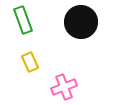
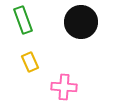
pink cross: rotated 25 degrees clockwise
